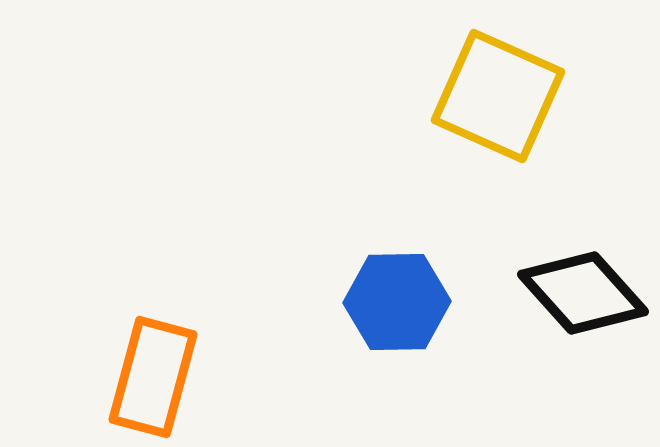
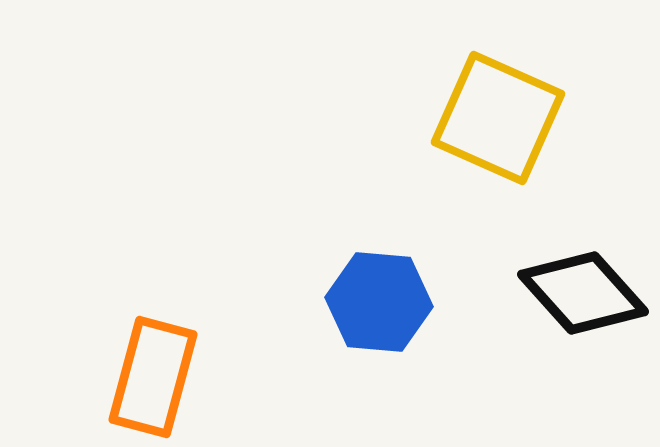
yellow square: moved 22 px down
blue hexagon: moved 18 px left; rotated 6 degrees clockwise
